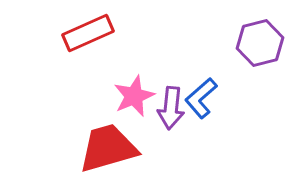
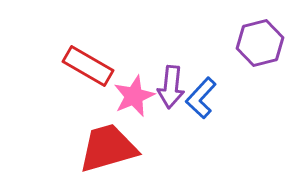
red rectangle: moved 33 px down; rotated 54 degrees clockwise
blue L-shape: rotated 6 degrees counterclockwise
purple arrow: moved 21 px up
